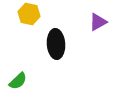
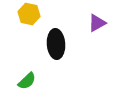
purple triangle: moved 1 px left, 1 px down
green semicircle: moved 9 px right
